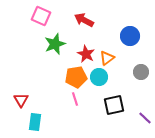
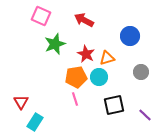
orange triangle: rotated 21 degrees clockwise
red triangle: moved 2 px down
purple line: moved 3 px up
cyan rectangle: rotated 24 degrees clockwise
